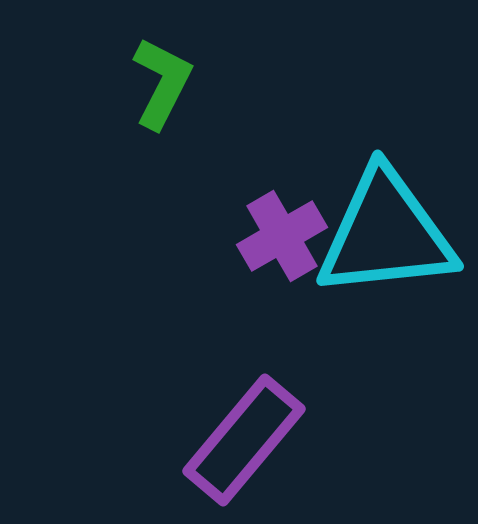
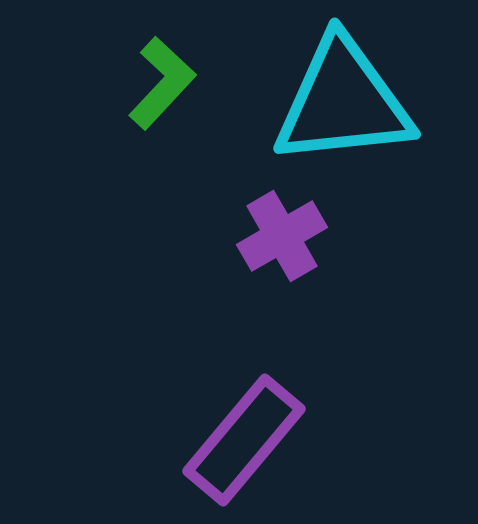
green L-shape: rotated 16 degrees clockwise
cyan triangle: moved 43 px left, 132 px up
